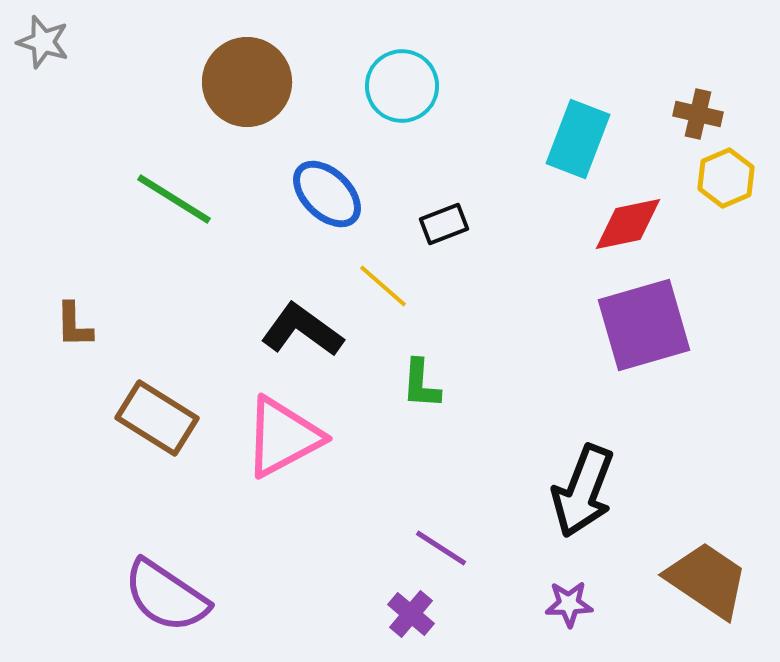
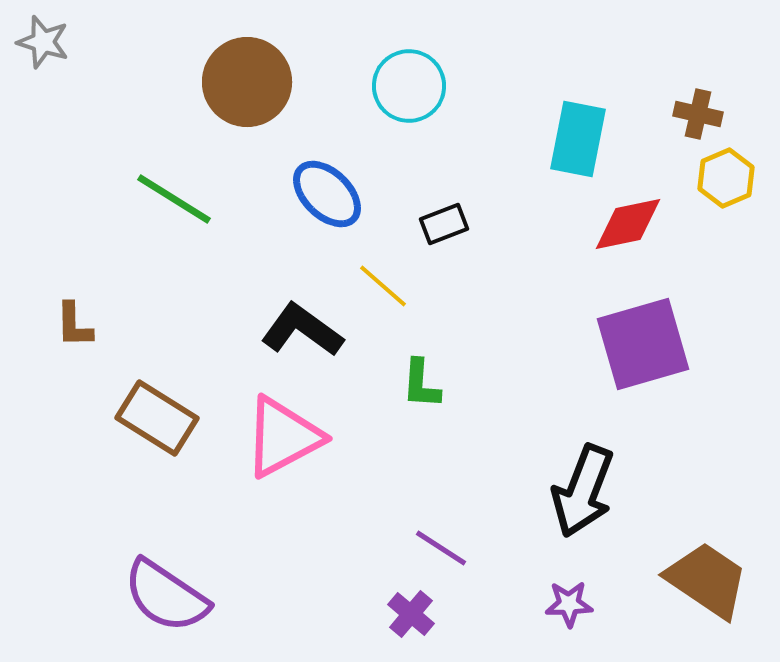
cyan circle: moved 7 px right
cyan rectangle: rotated 10 degrees counterclockwise
purple square: moved 1 px left, 19 px down
